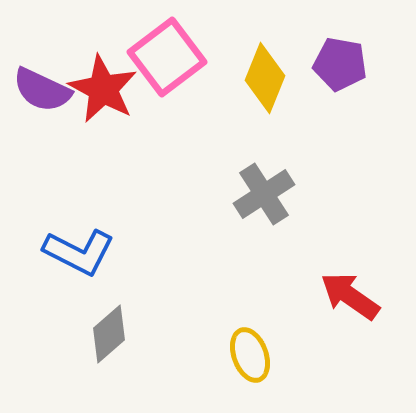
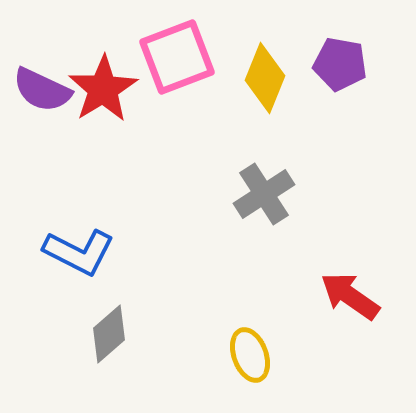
pink square: moved 10 px right; rotated 16 degrees clockwise
red star: rotated 12 degrees clockwise
